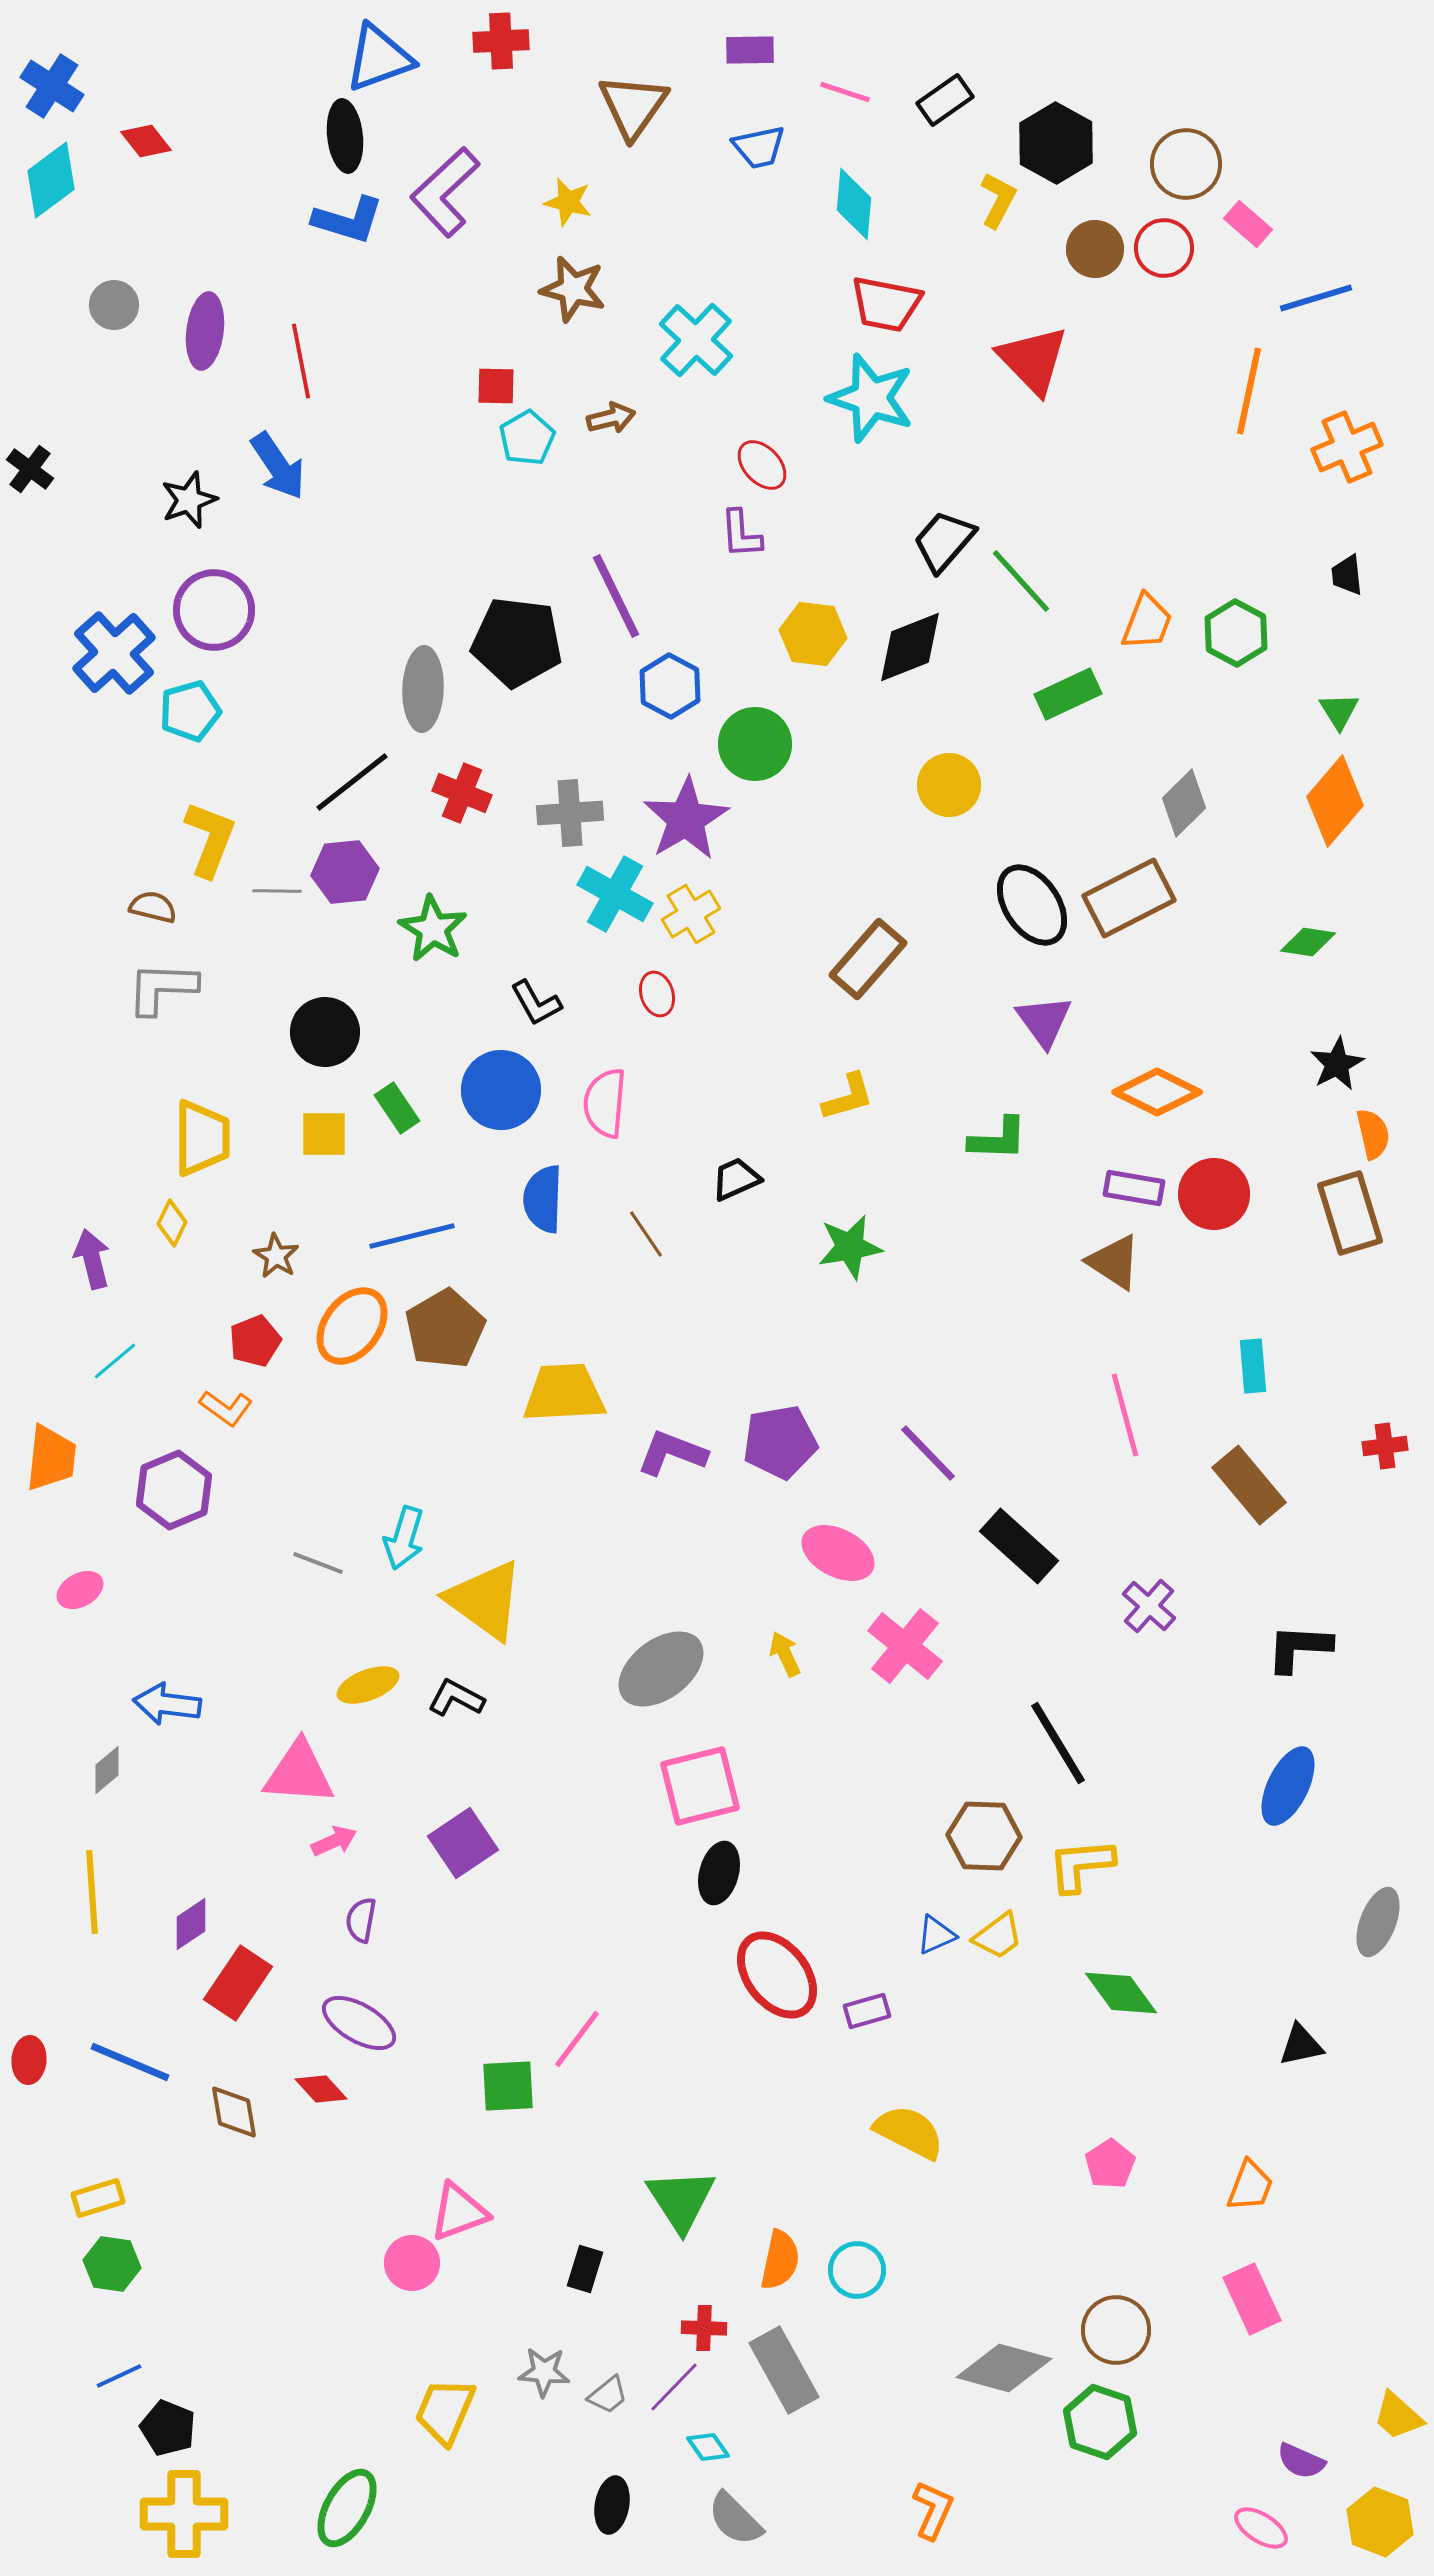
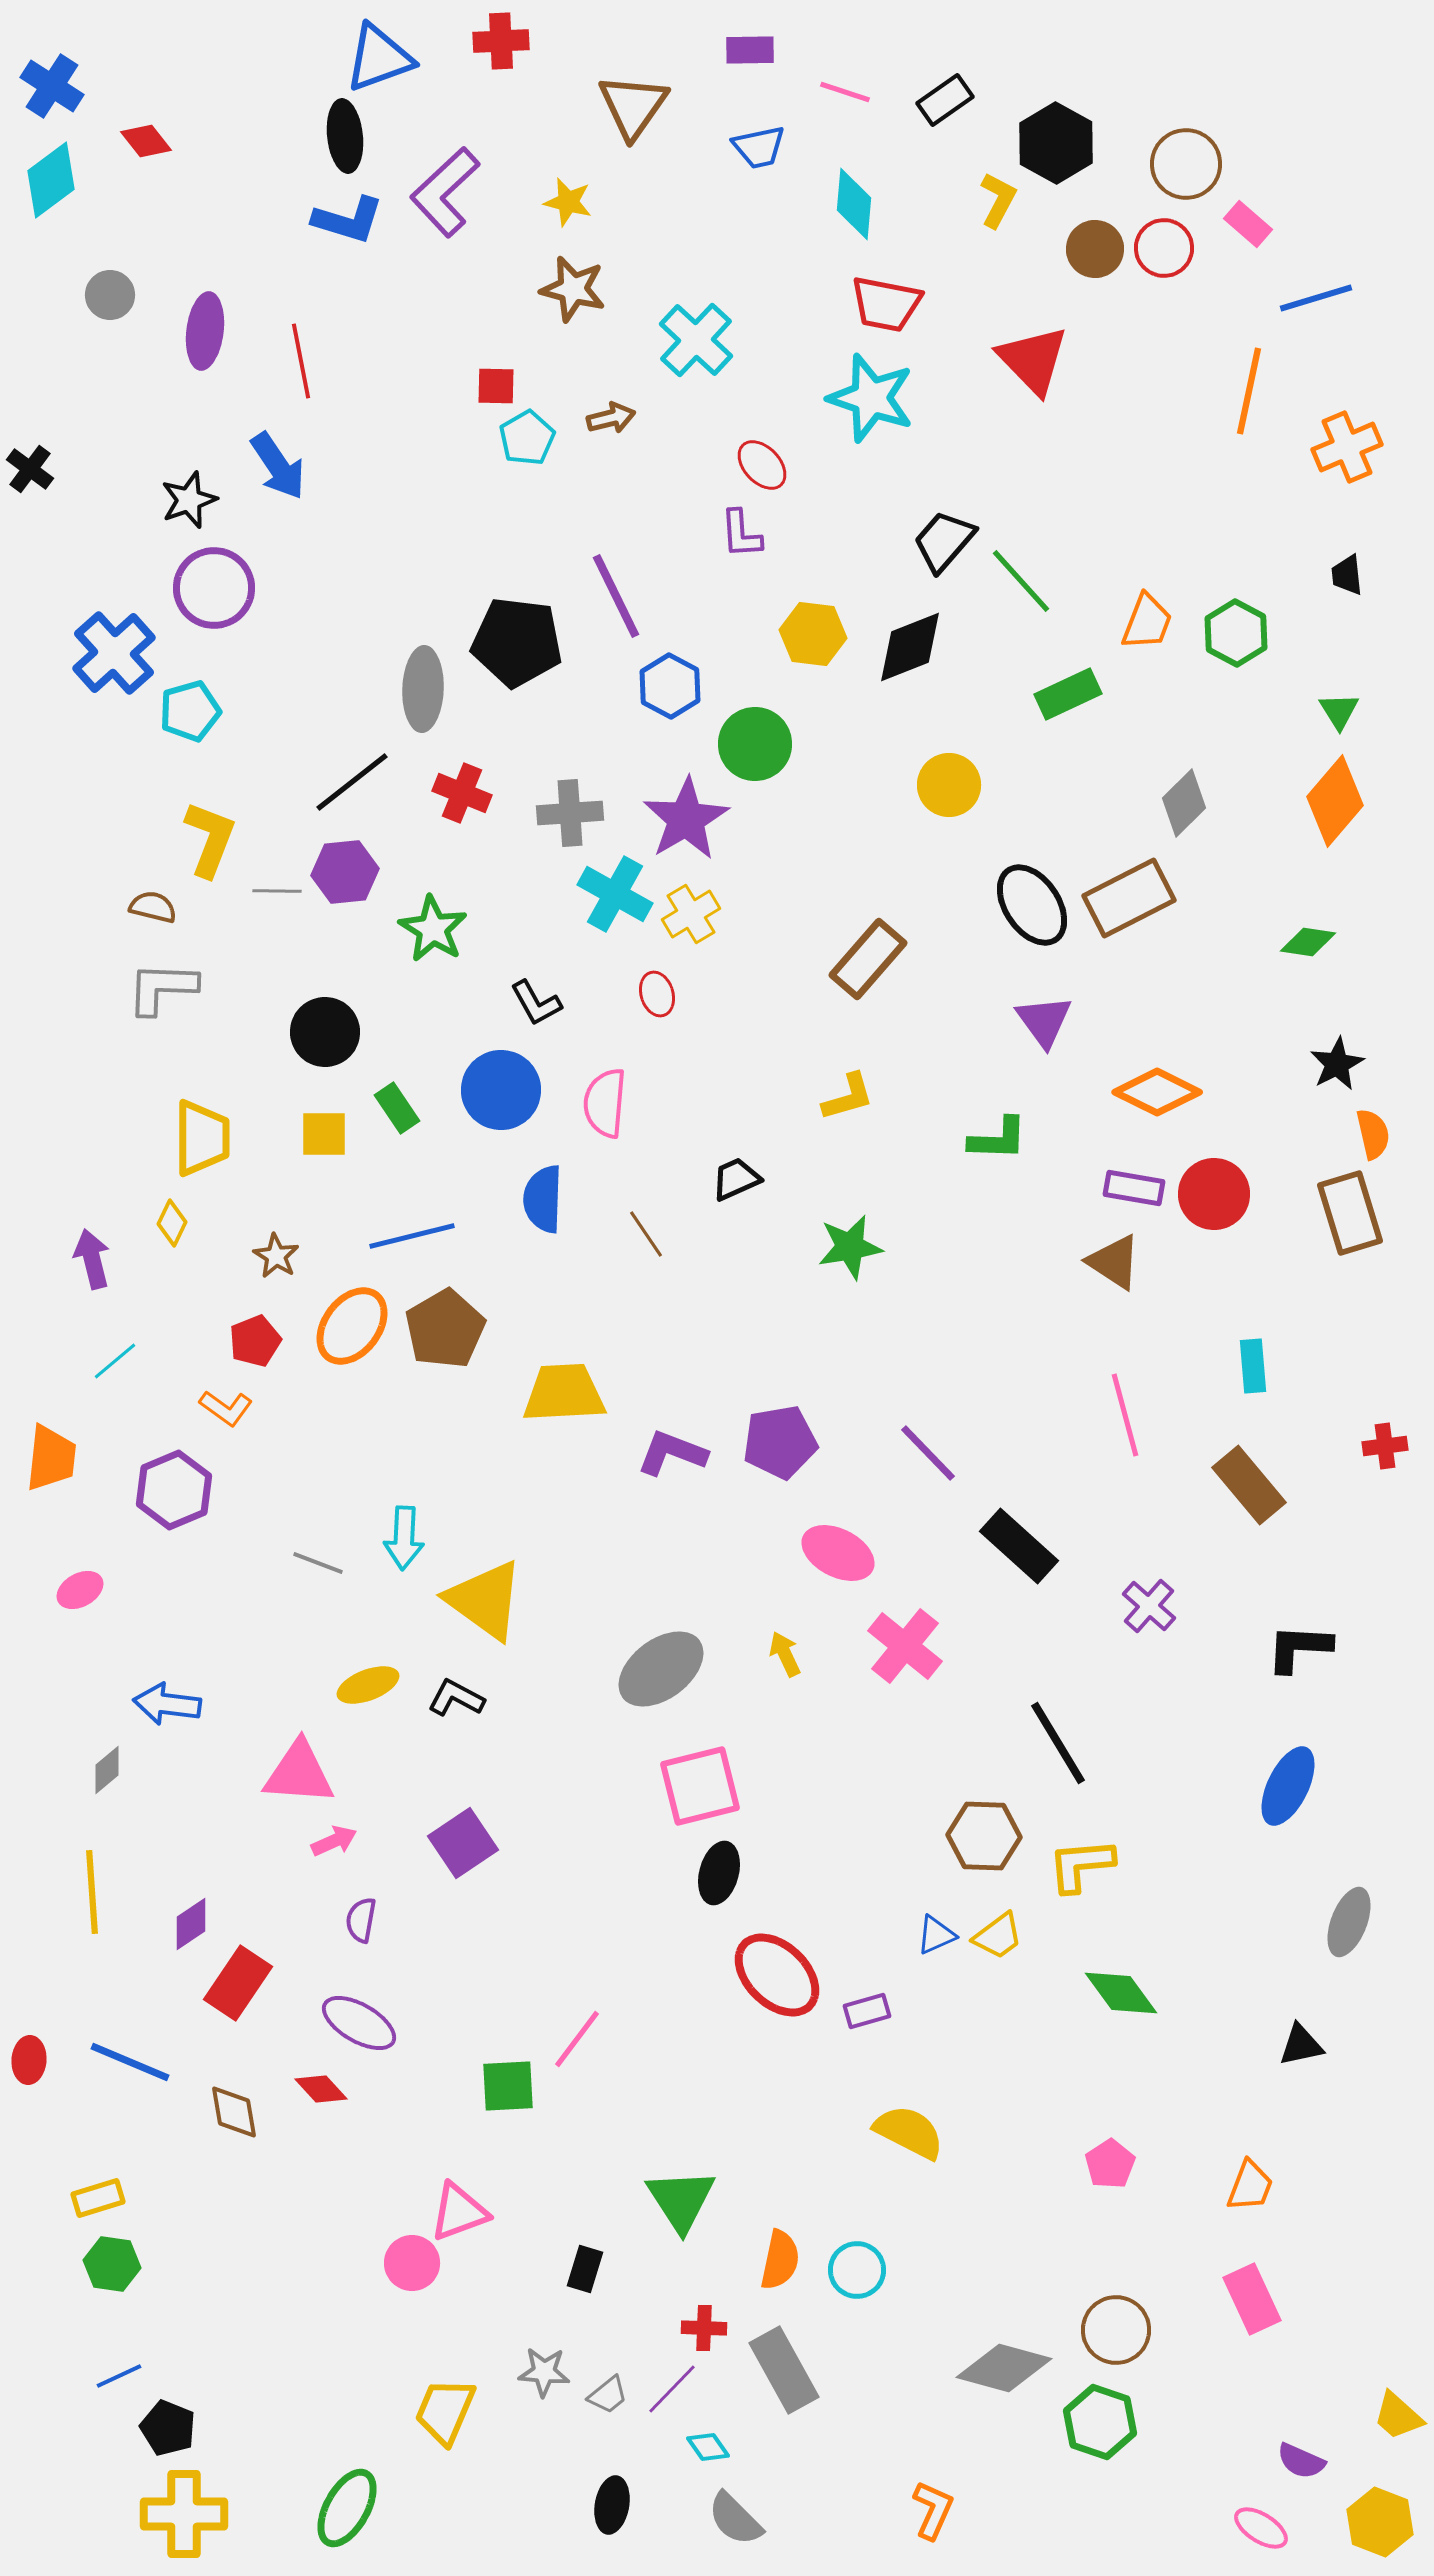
gray circle at (114, 305): moved 4 px left, 10 px up
purple circle at (214, 610): moved 22 px up
cyan arrow at (404, 1538): rotated 14 degrees counterclockwise
gray ellipse at (1378, 1922): moved 29 px left
red ellipse at (777, 1975): rotated 8 degrees counterclockwise
purple line at (674, 2387): moved 2 px left, 2 px down
